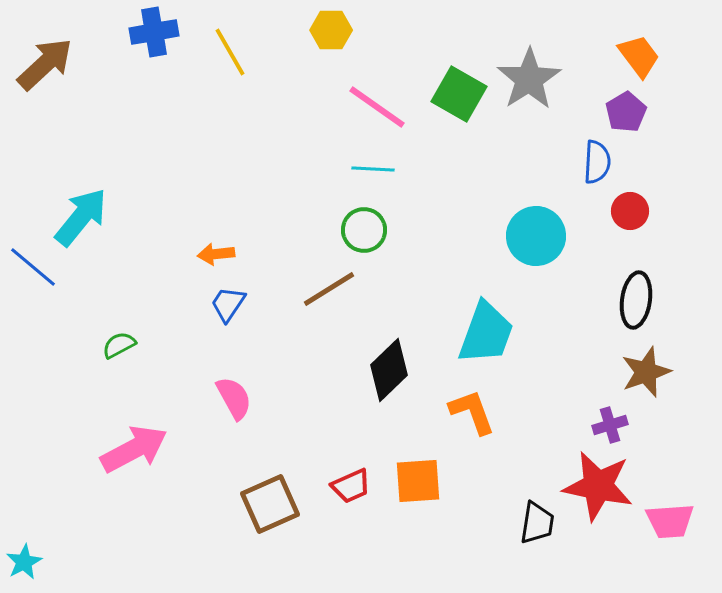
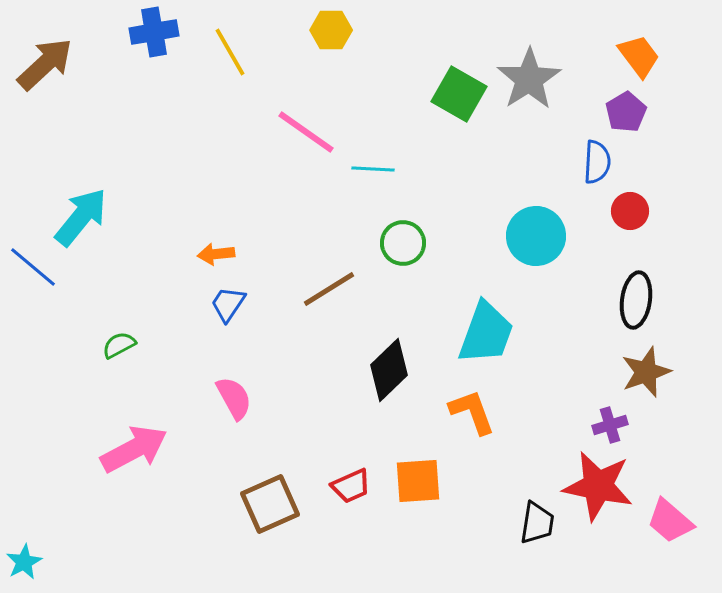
pink line: moved 71 px left, 25 px down
green circle: moved 39 px right, 13 px down
pink trapezoid: rotated 45 degrees clockwise
